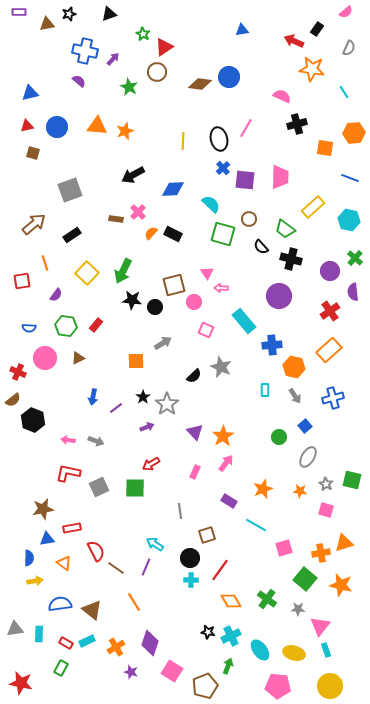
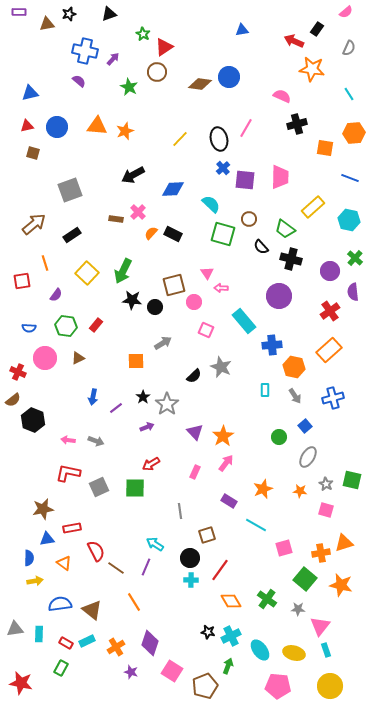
cyan line at (344, 92): moved 5 px right, 2 px down
yellow line at (183, 141): moved 3 px left, 2 px up; rotated 42 degrees clockwise
